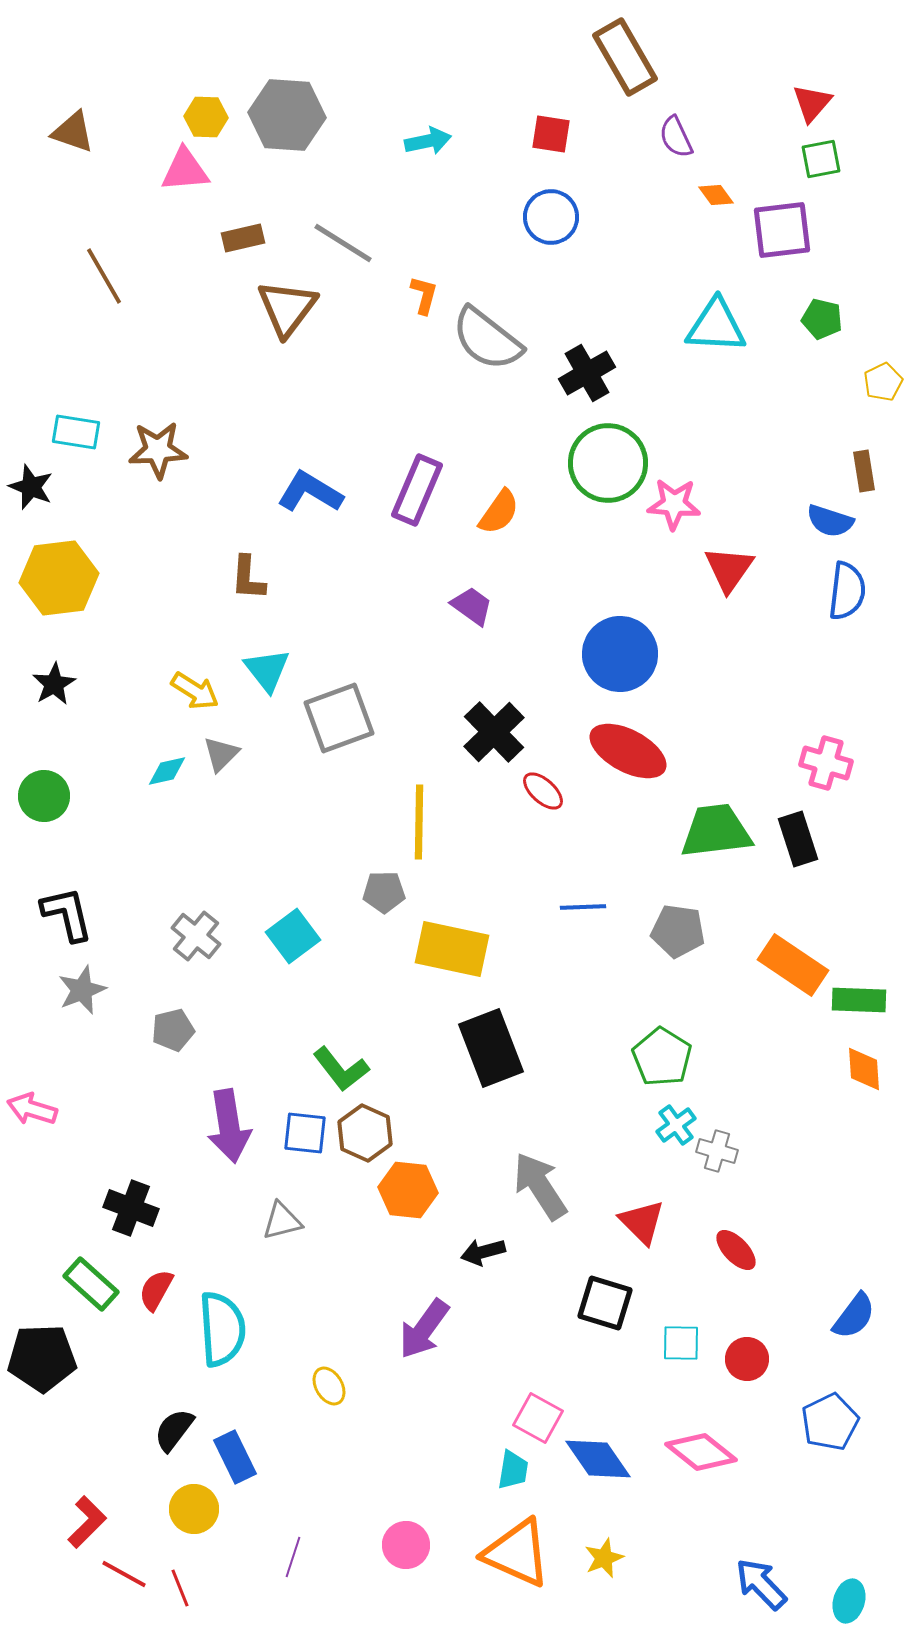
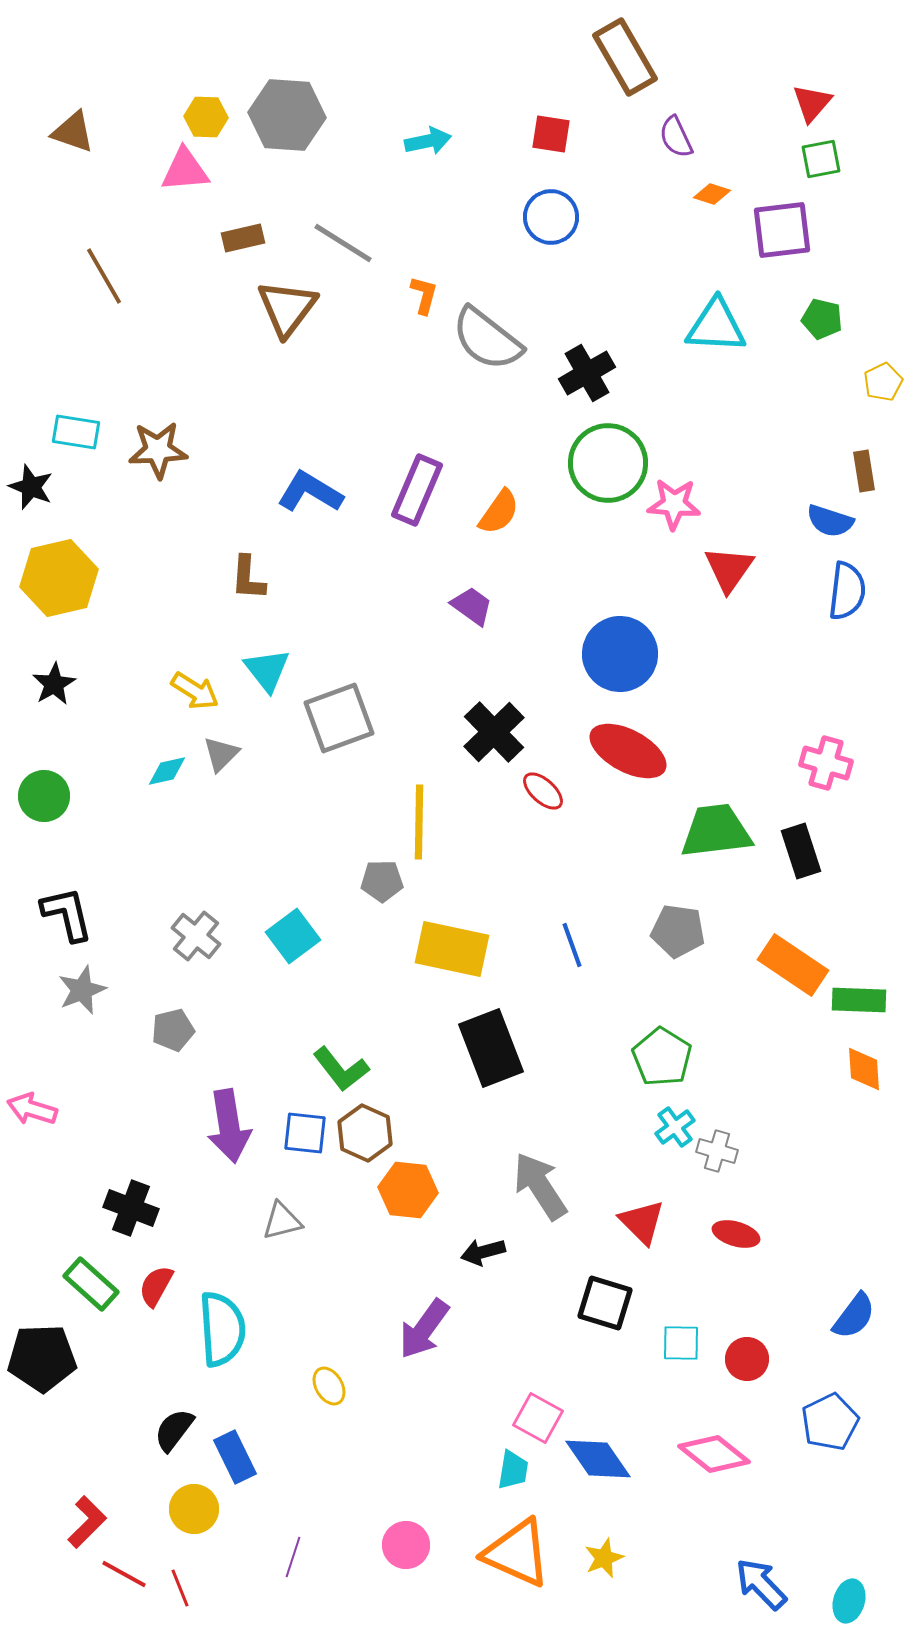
orange diamond at (716, 195): moved 4 px left, 1 px up; rotated 36 degrees counterclockwise
yellow hexagon at (59, 578): rotated 6 degrees counterclockwise
black rectangle at (798, 839): moved 3 px right, 12 px down
gray pentagon at (384, 892): moved 2 px left, 11 px up
blue line at (583, 907): moved 11 px left, 38 px down; rotated 72 degrees clockwise
cyan cross at (676, 1125): moved 1 px left, 2 px down
red ellipse at (736, 1250): moved 16 px up; rotated 30 degrees counterclockwise
red semicircle at (156, 1290): moved 4 px up
pink diamond at (701, 1452): moved 13 px right, 2 px down
